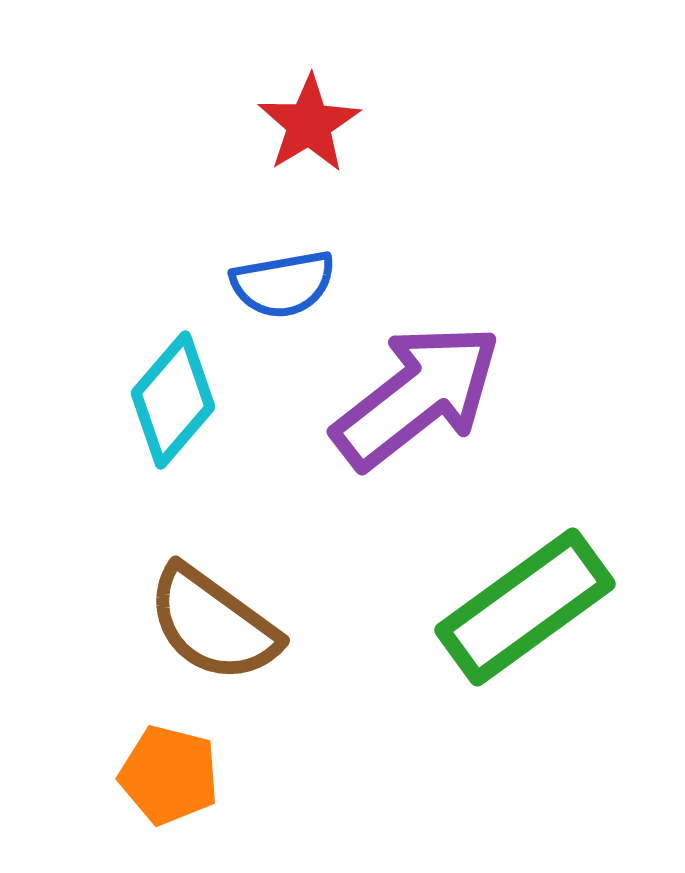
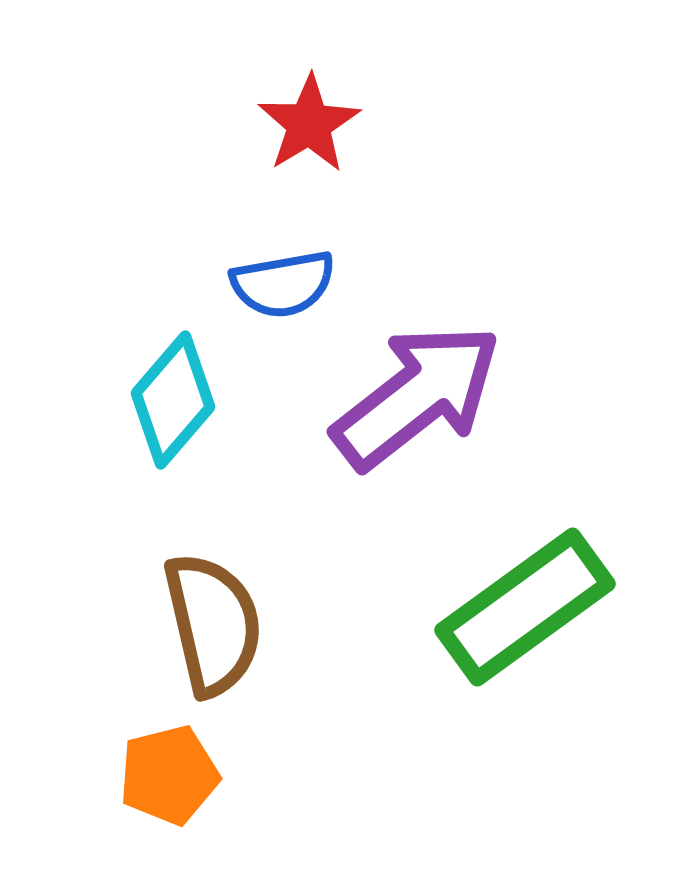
brown semicircle: rotated 139 degrees counterclockwise
orange pentagon: rotated 28 degrees counterclockwise
